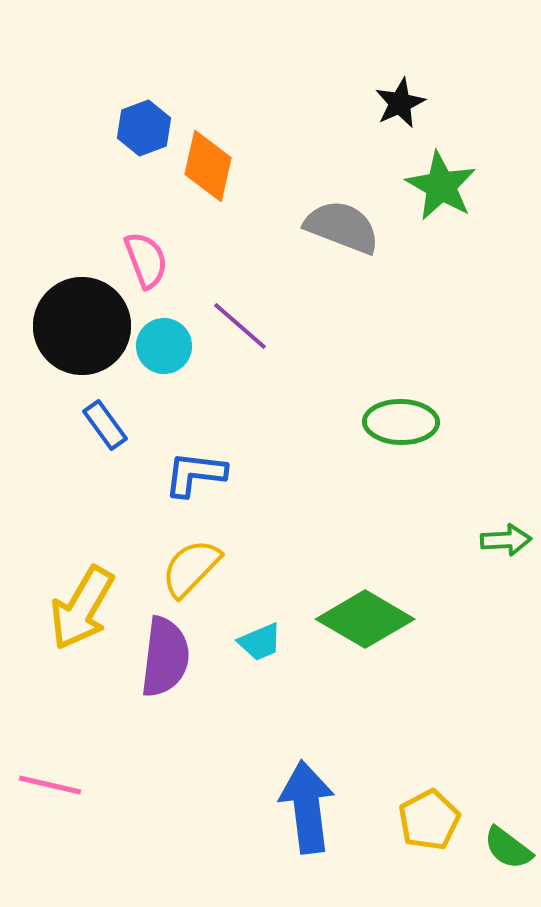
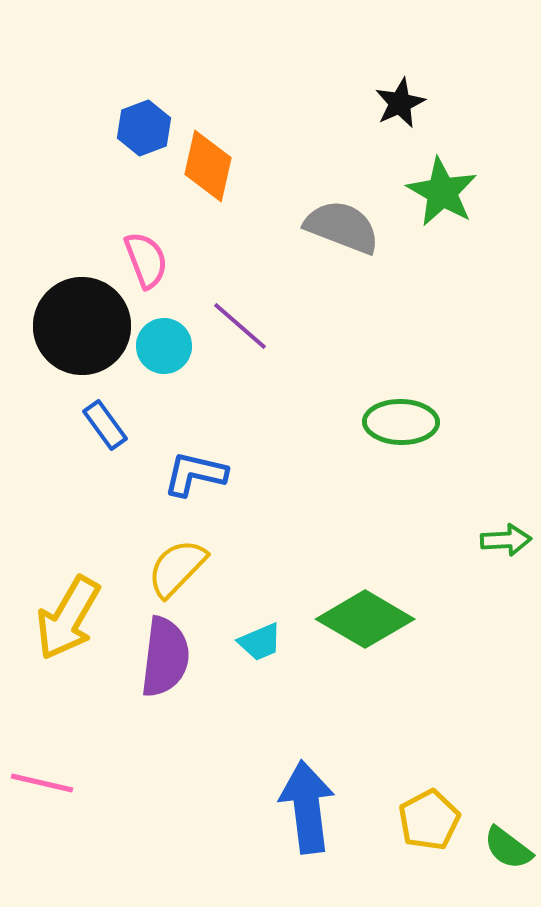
green star: moved 1 px right, 6 px down
blue L-shape: rotated 6 degrees clockwise
yellow semicircle: moved 14 px left
yellow arrow: moved 14 px left, 10 px down
pink line: moved 8 px left, 2 px up
